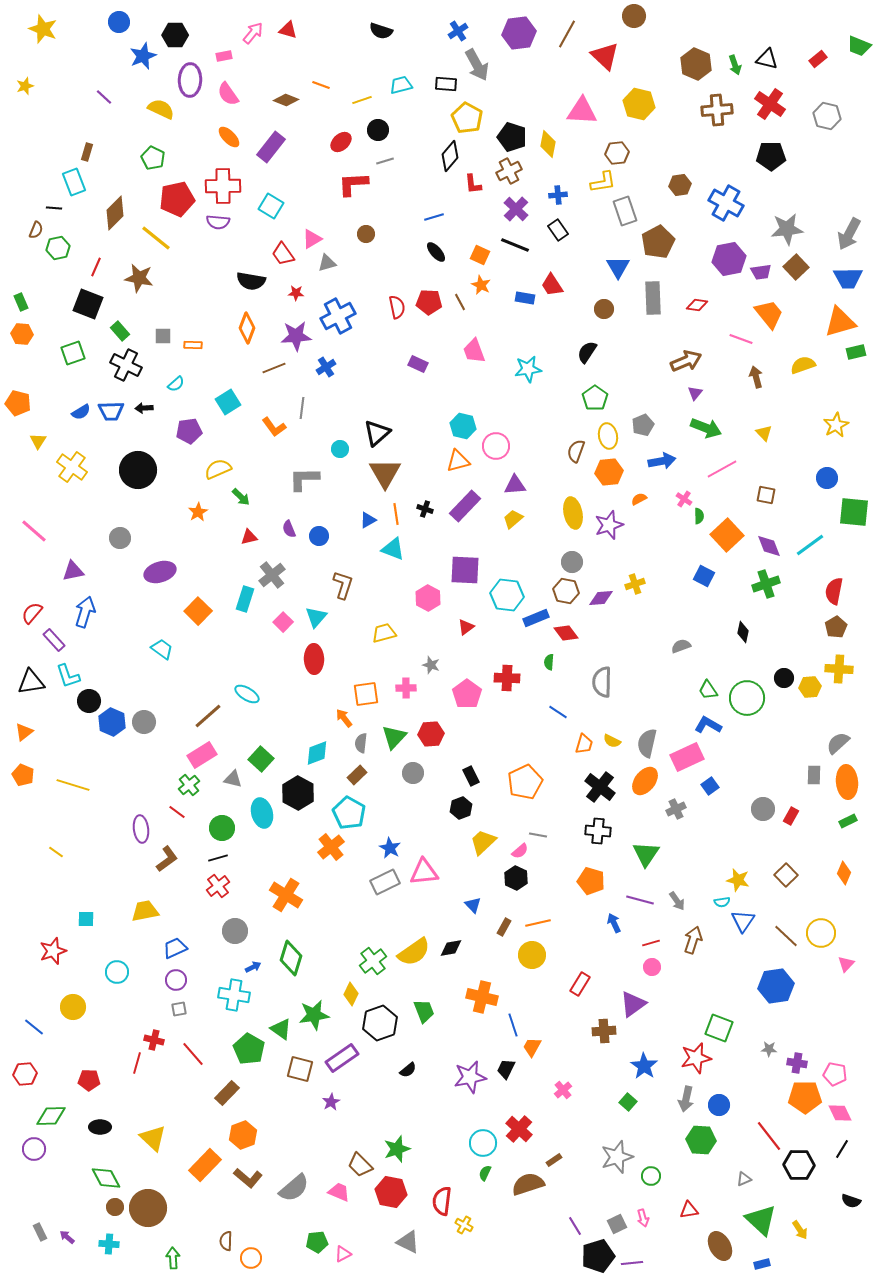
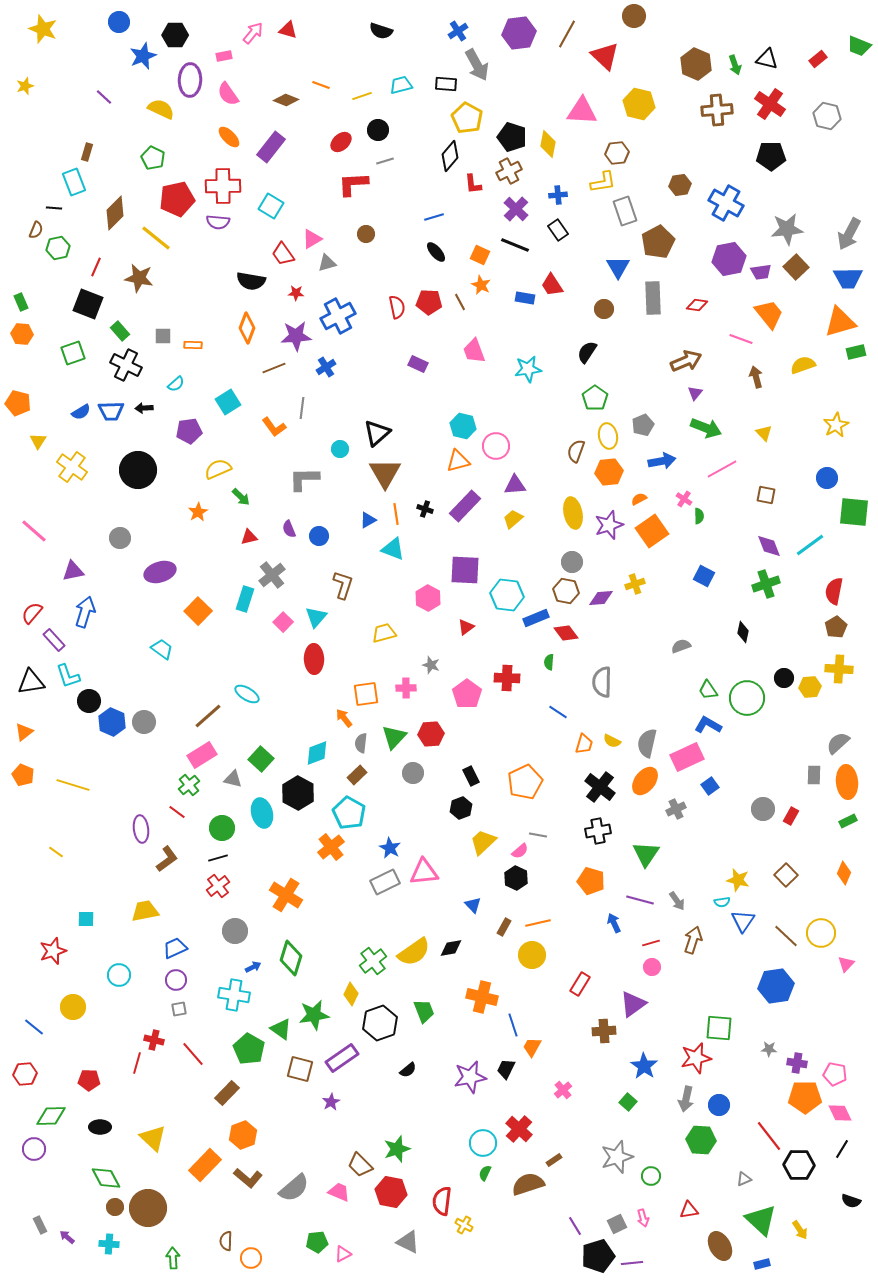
yellow line at (362, 100): moved 4 px up
orange square at (727, 535): moved 75 px left, 4 px up; rotated 8 degrees clockwise
black cross at (598, 831): rotated 15 degrees counterclockwise
cyan circle at (117, 972): moved 2 px right, 3 px down
green square at (719, 1028): rotated 16 degrees counterclockwise
gray rectangle at (40, 1232): moved 7 px up
